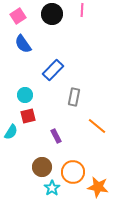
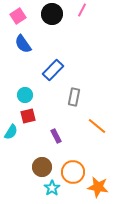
pink line: rotated 24 degrees clockwise
